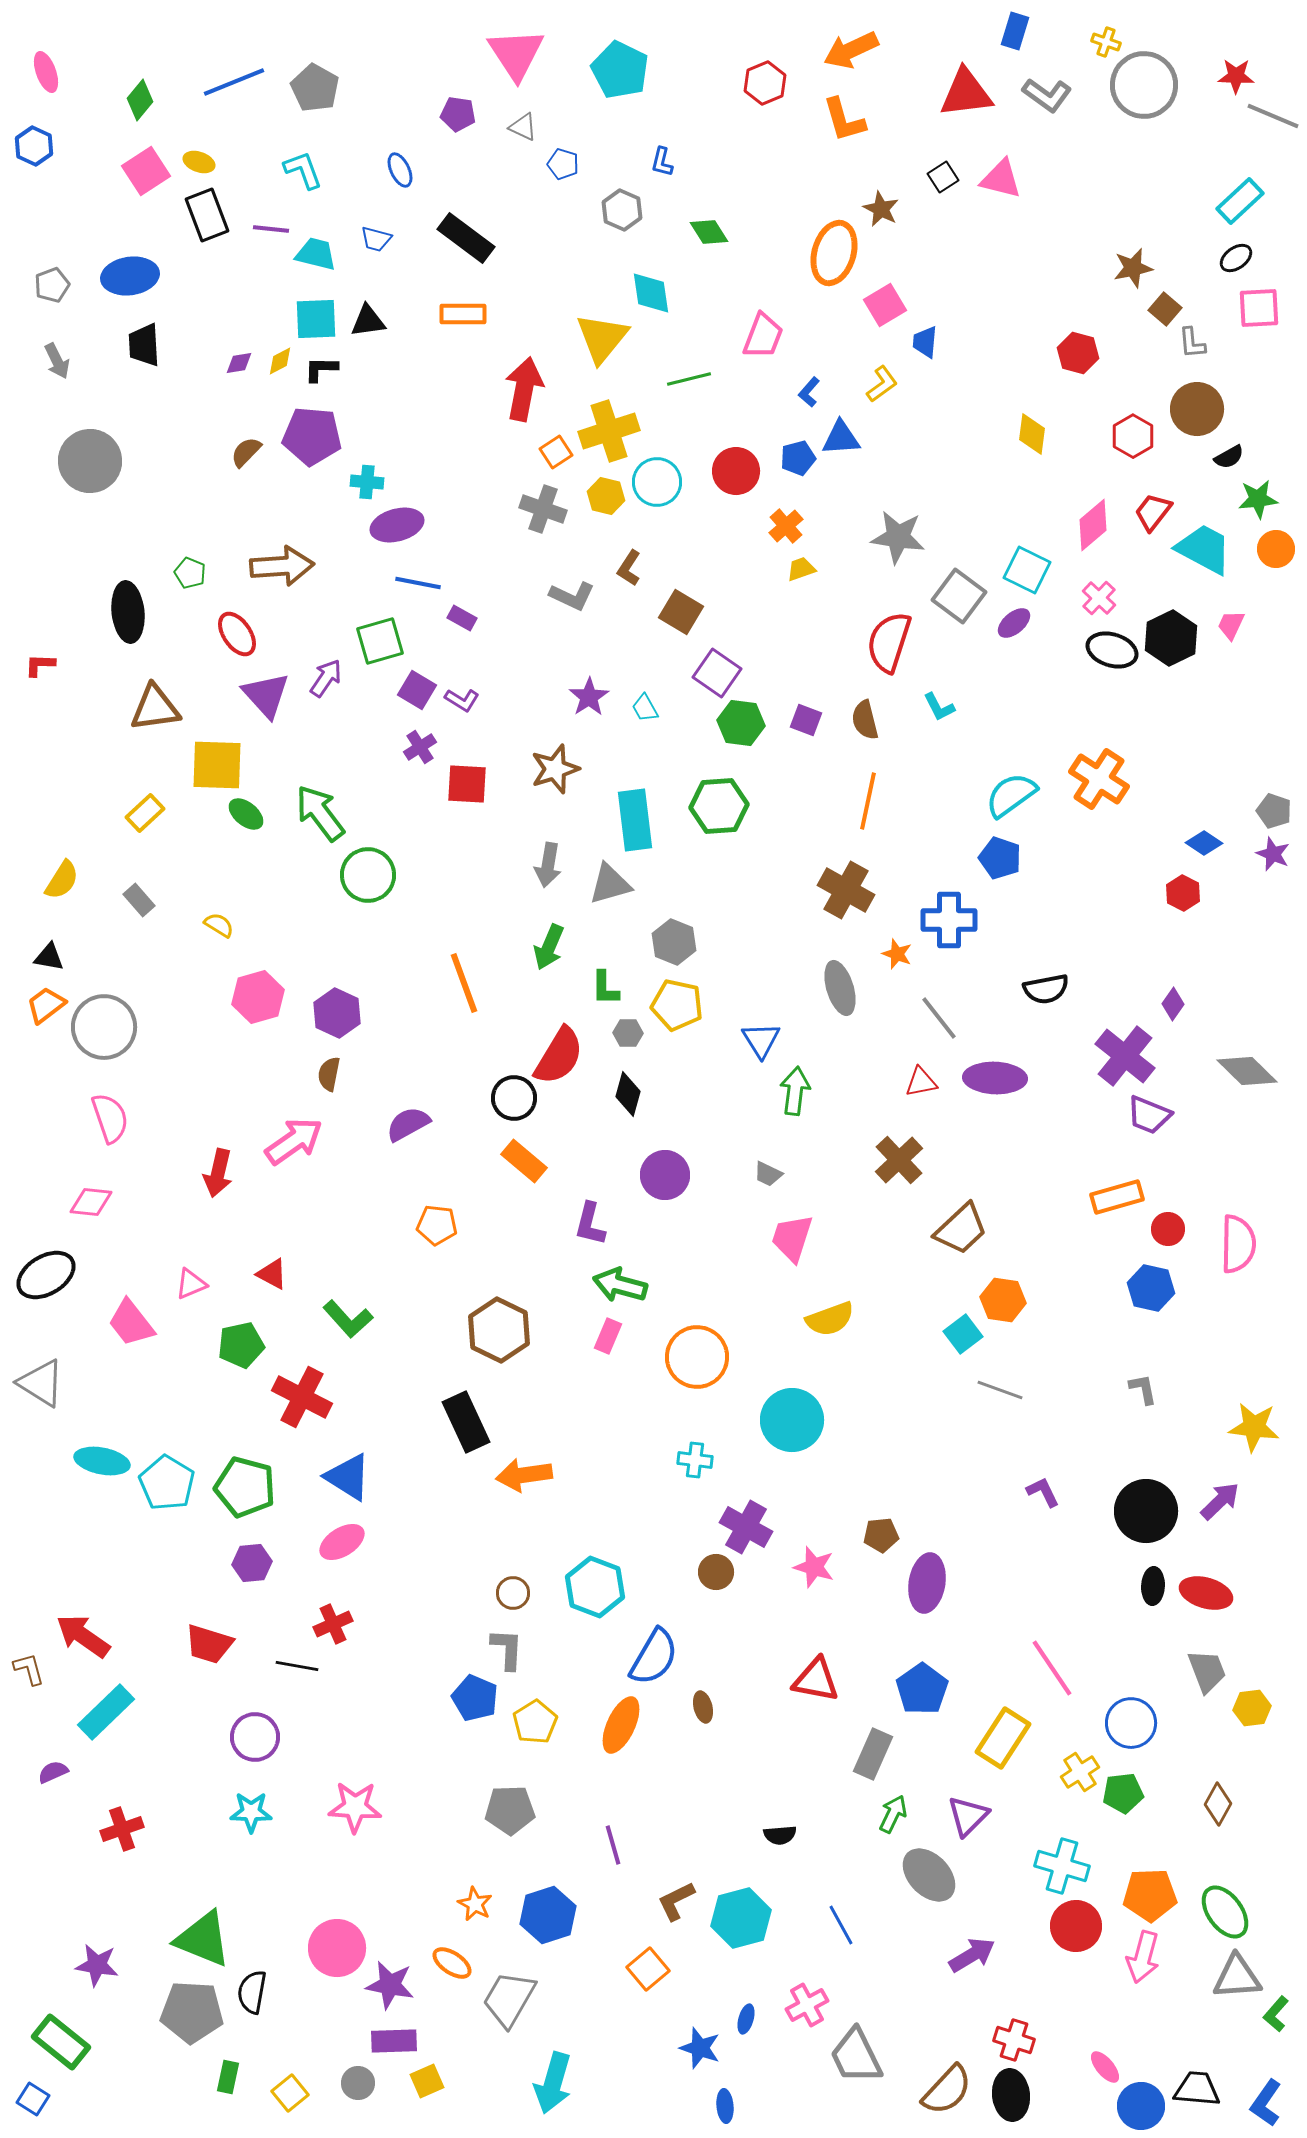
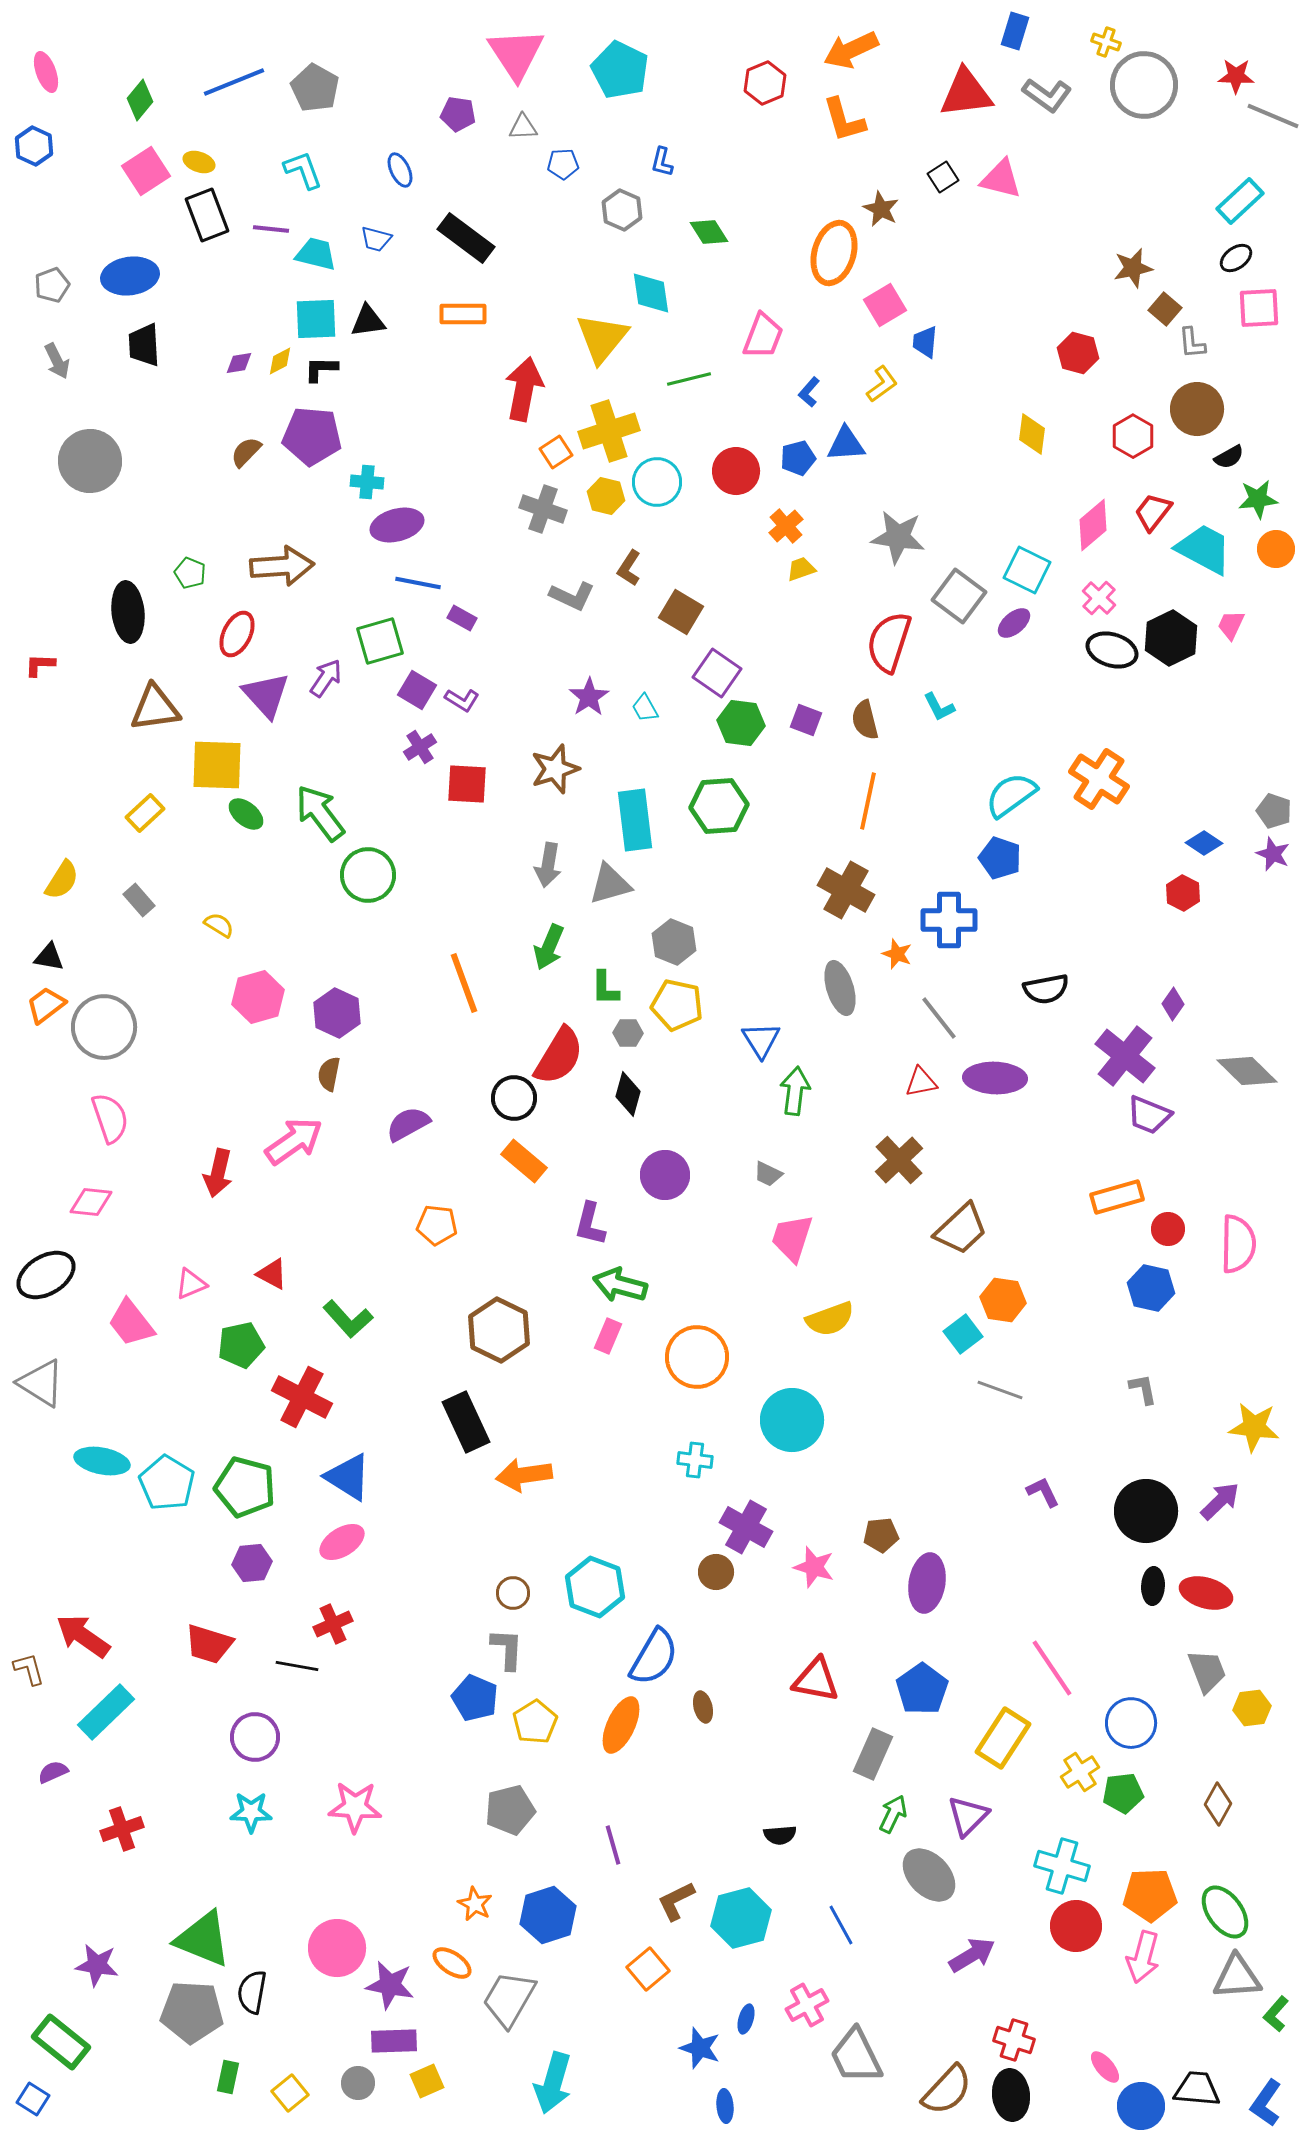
gray triangle at (523, 127): rotated 28 degrees counterclockwise
blue pentagon at (563, 164): rotated 20 degrees counterclockwise
blue triangle at (841, 438): moved 5 px right, 6 px down
red ellipse at (237, 634): rotated 60 degrees clockwise
gray pentagon at (510, 1810): rotated 12 degrees counterclockwise
